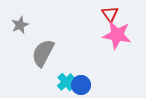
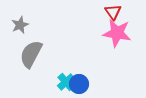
red triangle: moved 3 px right, 2 px up
pink star: moved 2 px up
gray semicircle: moved 12 px left, 1 px down
blue circle: moved 2 px left, 1 px up
